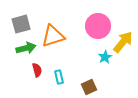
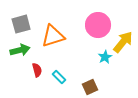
pink circle: moved 1 px up
green arrow: moved 6 px left, 2 px down
cyan rectangle: rotated 32 degrees counterclockwise
brown square: moved 1 px right
